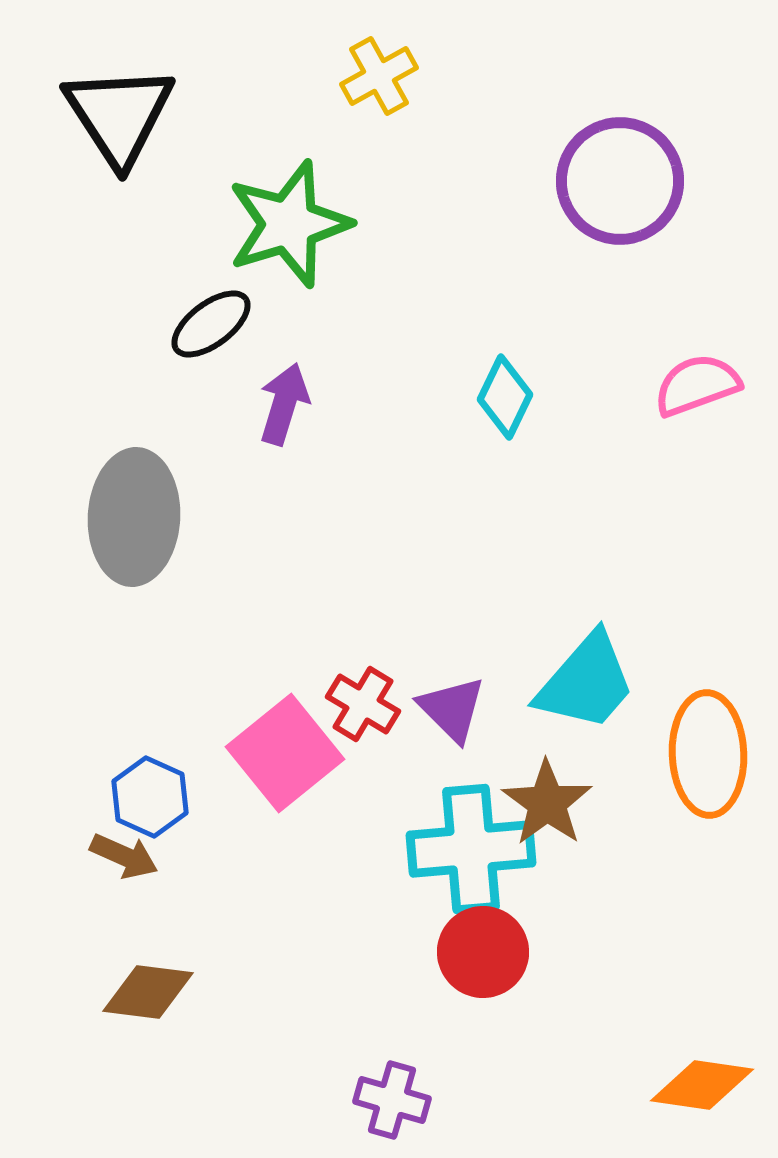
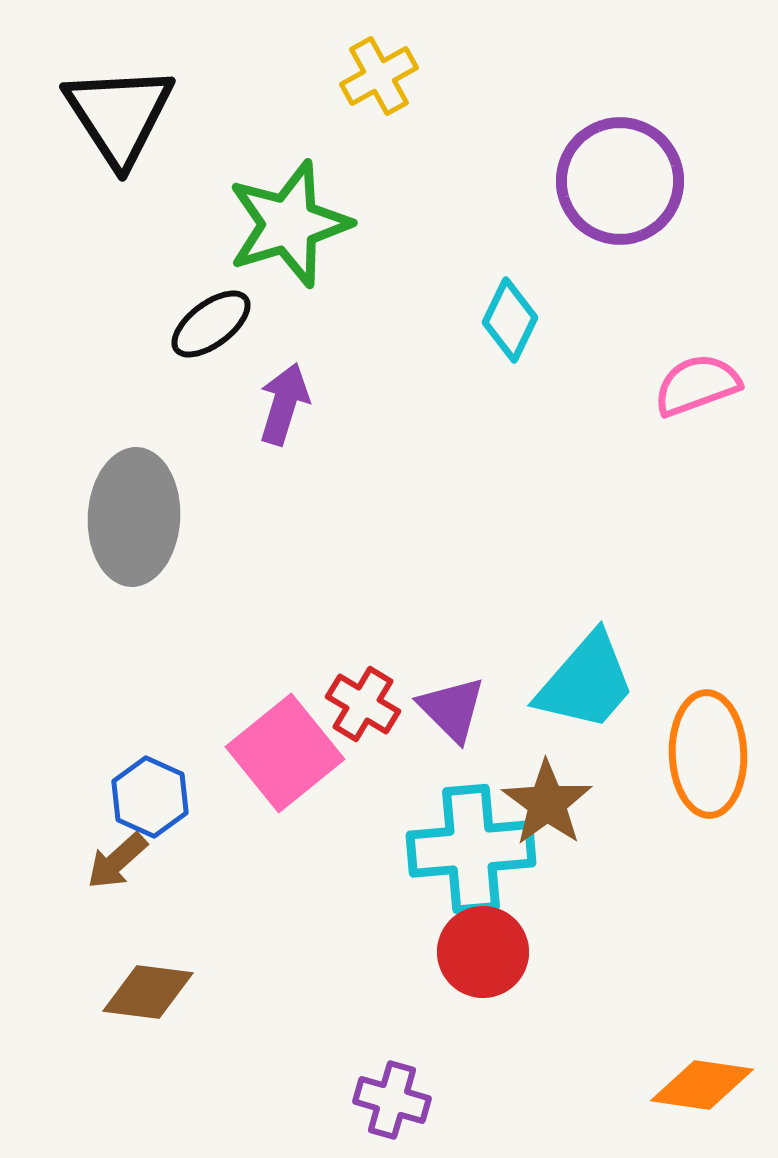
cyan diamond: moved 5 px right, 77 px up
brown arrow: moved 7 px left, 5 px down; rotated 114 degrees clockwise
